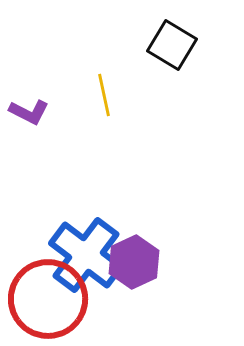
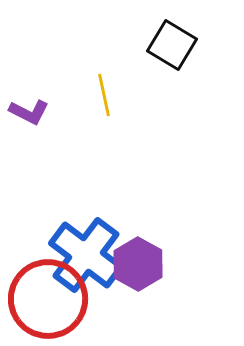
purple hexagon: moved 4 px right, 2 px down; rotated 6 degrees counterclockwise
